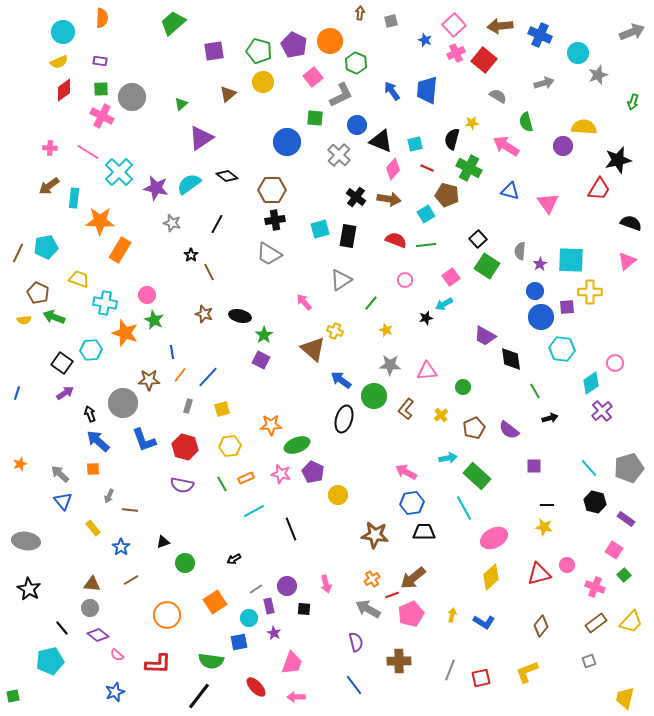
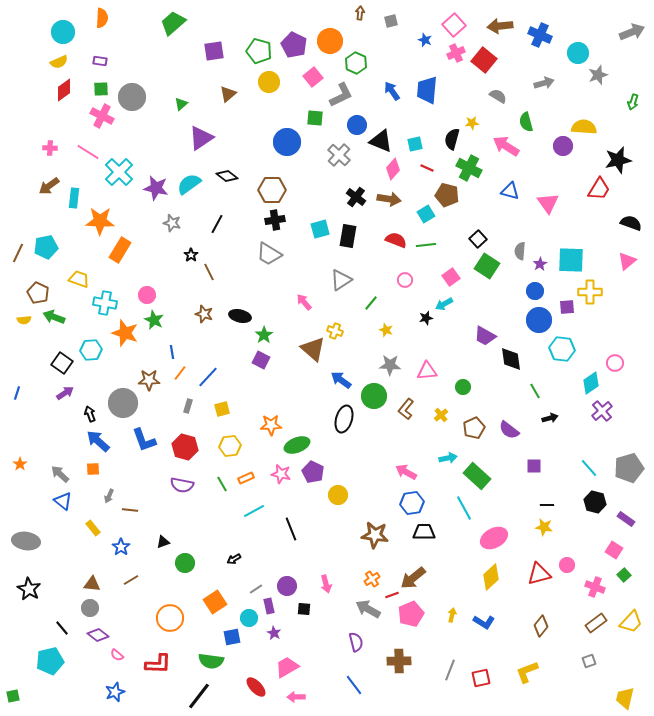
yellow circle at (263, 82): moved 6 px right
blue circle at (541, 317): moved 2 px left, 3 px down
orange line at (180, 375): moved 2 px up
orange star at (20, 464): rotated 16 degrees counterclockwise
blue triangle at (63, 501): rotated 12 degrees counterclockwise
orange circle at (167, 615): moved 3 px right, 3 px down
blue square at (239, 642): moved 7 px left, 5 px up
pink trapezoid at (292, 663): moved 5 px left, 4 px down; rotated 140 degrees counterclockwise
